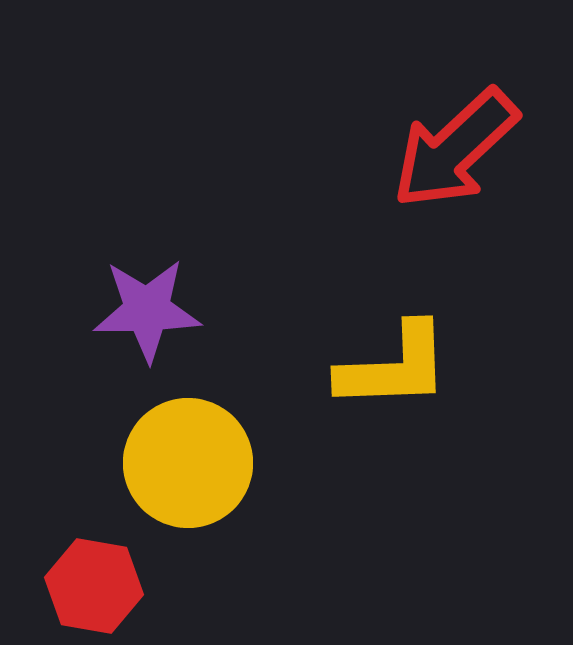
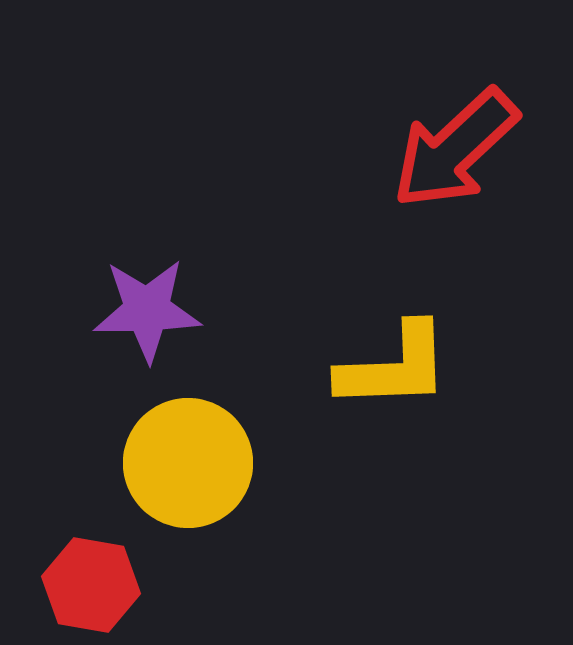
red hexagon: moved 3 px left, 1 px up
